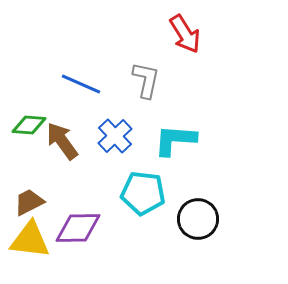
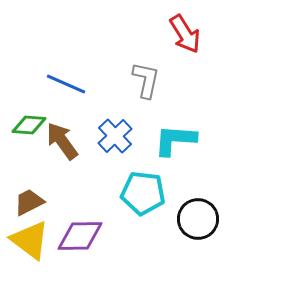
blue line: moved 15 px left
purple diamond: moved 2 px right, 8 px down
yellow triangle: rotated 30 degrees clockwise
